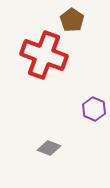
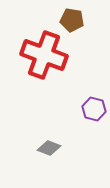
brown pentagon: rotated 25 degrees counterclockwise
purple hexagon: rotated 10 degrees counterclockwise
